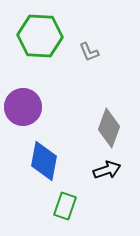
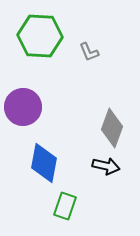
gray diamond: moved 3 px right
blue diamond: moved 2 px down
black arrow: moved 1 px left, 4 px up; rotated 32 degrees clockwise
